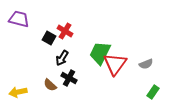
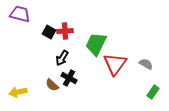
purple trapezoid: moved 1 px right, 5 px up
red cross: rotated 35 degrees counterclockwise
black square: moved 6 px up
green trapezoid: moved 4 px left, 9 px up
gray semicircle: rotated 128 degrees counterclockwise
brown semicircle: moved 2 px right
